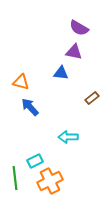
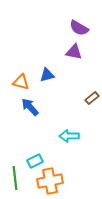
blue triangle: moved 14 px left, 2 px down; rotated 21 degrees counterclockwise
cyan arrow: moved 1 px right, 1 px up
orange cross: rotated 15 degrees clockwise
